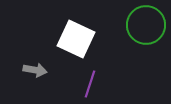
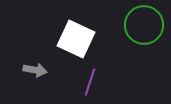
green circle: moved 2 px left
purple line: moved 2 px up
